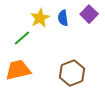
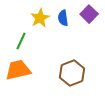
green line: moved 1 px left, 3 px down; rotated 24 degrees counterclockwise
